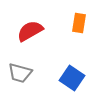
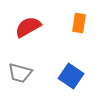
red semicircle: moved 2 px left, 4 px up
blue square: moved 1 px left, 2 px up
